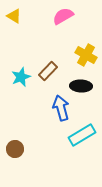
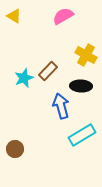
cyan star: moved 3 px right, 1 px down
blue arrow: moved 2 px up
